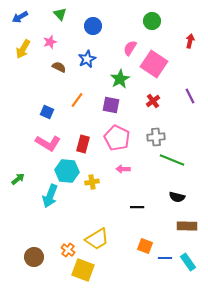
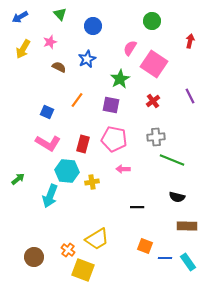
pink pentagon: moved 3 px left, 1 px down; rotated 15 degrees counterclockwise
